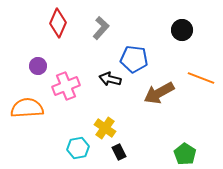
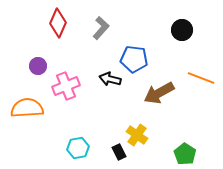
yellow cross: moved 32 px right, 7 px down
